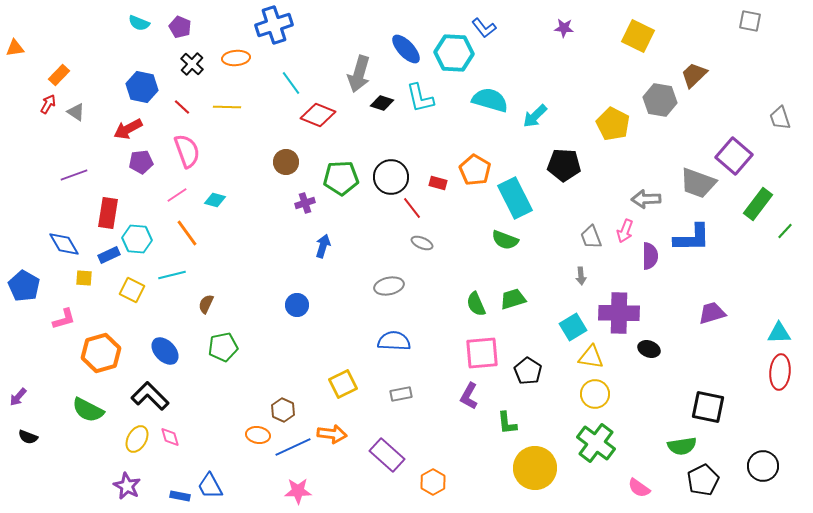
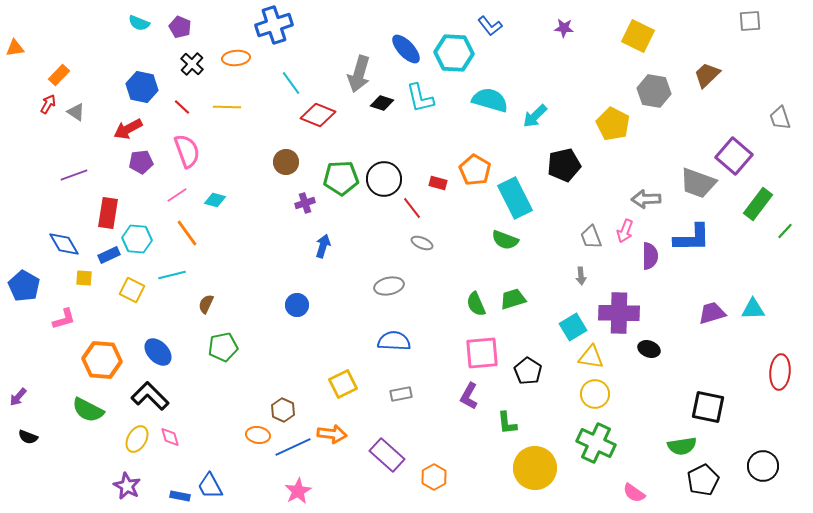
gray square at (750, 21): rotated 15 degrees counterclockwise
blue L-shape at (484, 28): moved 6 px right, 2 px up
brown trapezoid at (694, 75): moved 13 px right
gray hexagon at (660, 100): moved 6 px left, 9 px up
black pentagon at (564, 165): rotated 16 degrees counterclockwise
black circle at (391, 177): moved 7 px left, 2 px down
cyan triangle at (779, 333): moved 26 px left, 24 px up
blue ellipse at (165, 351): moved 7 px left, 1 px down
orange hexagon at (101, 353): moved 1 px right, 7 px down; rotated 21 degrees clockwise
green cross at (596, 443): rotated 12 degrees counterclockwise
orange hexagon at (433, 482): moved 1 px right, 5 px up
pink semicircle at (639, 488): moved 5 px left, 5 px down
pink star at (298, 491): rotated 28 degrees counterclockwise
